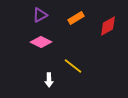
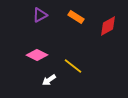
orange rectangle: moved 1 px up; rotated 63 degrees clockwise
pink diamond: moved 4 px left, 13 px down
white arrow: rotated 56 degrees clockwise
